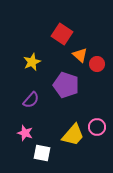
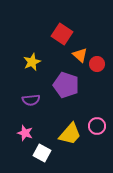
purple semicircle: rotated 42 degrees clockwise
pink circle: moved 1 px up
yellow trapezoid: moved 3 px left, 1 px up
white square: rotated 18 degrees clockwise
